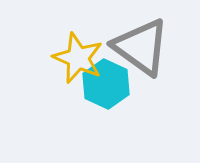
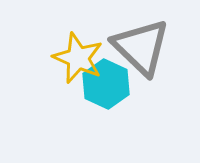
gray triangle: rotated 8 degrees clockwise
